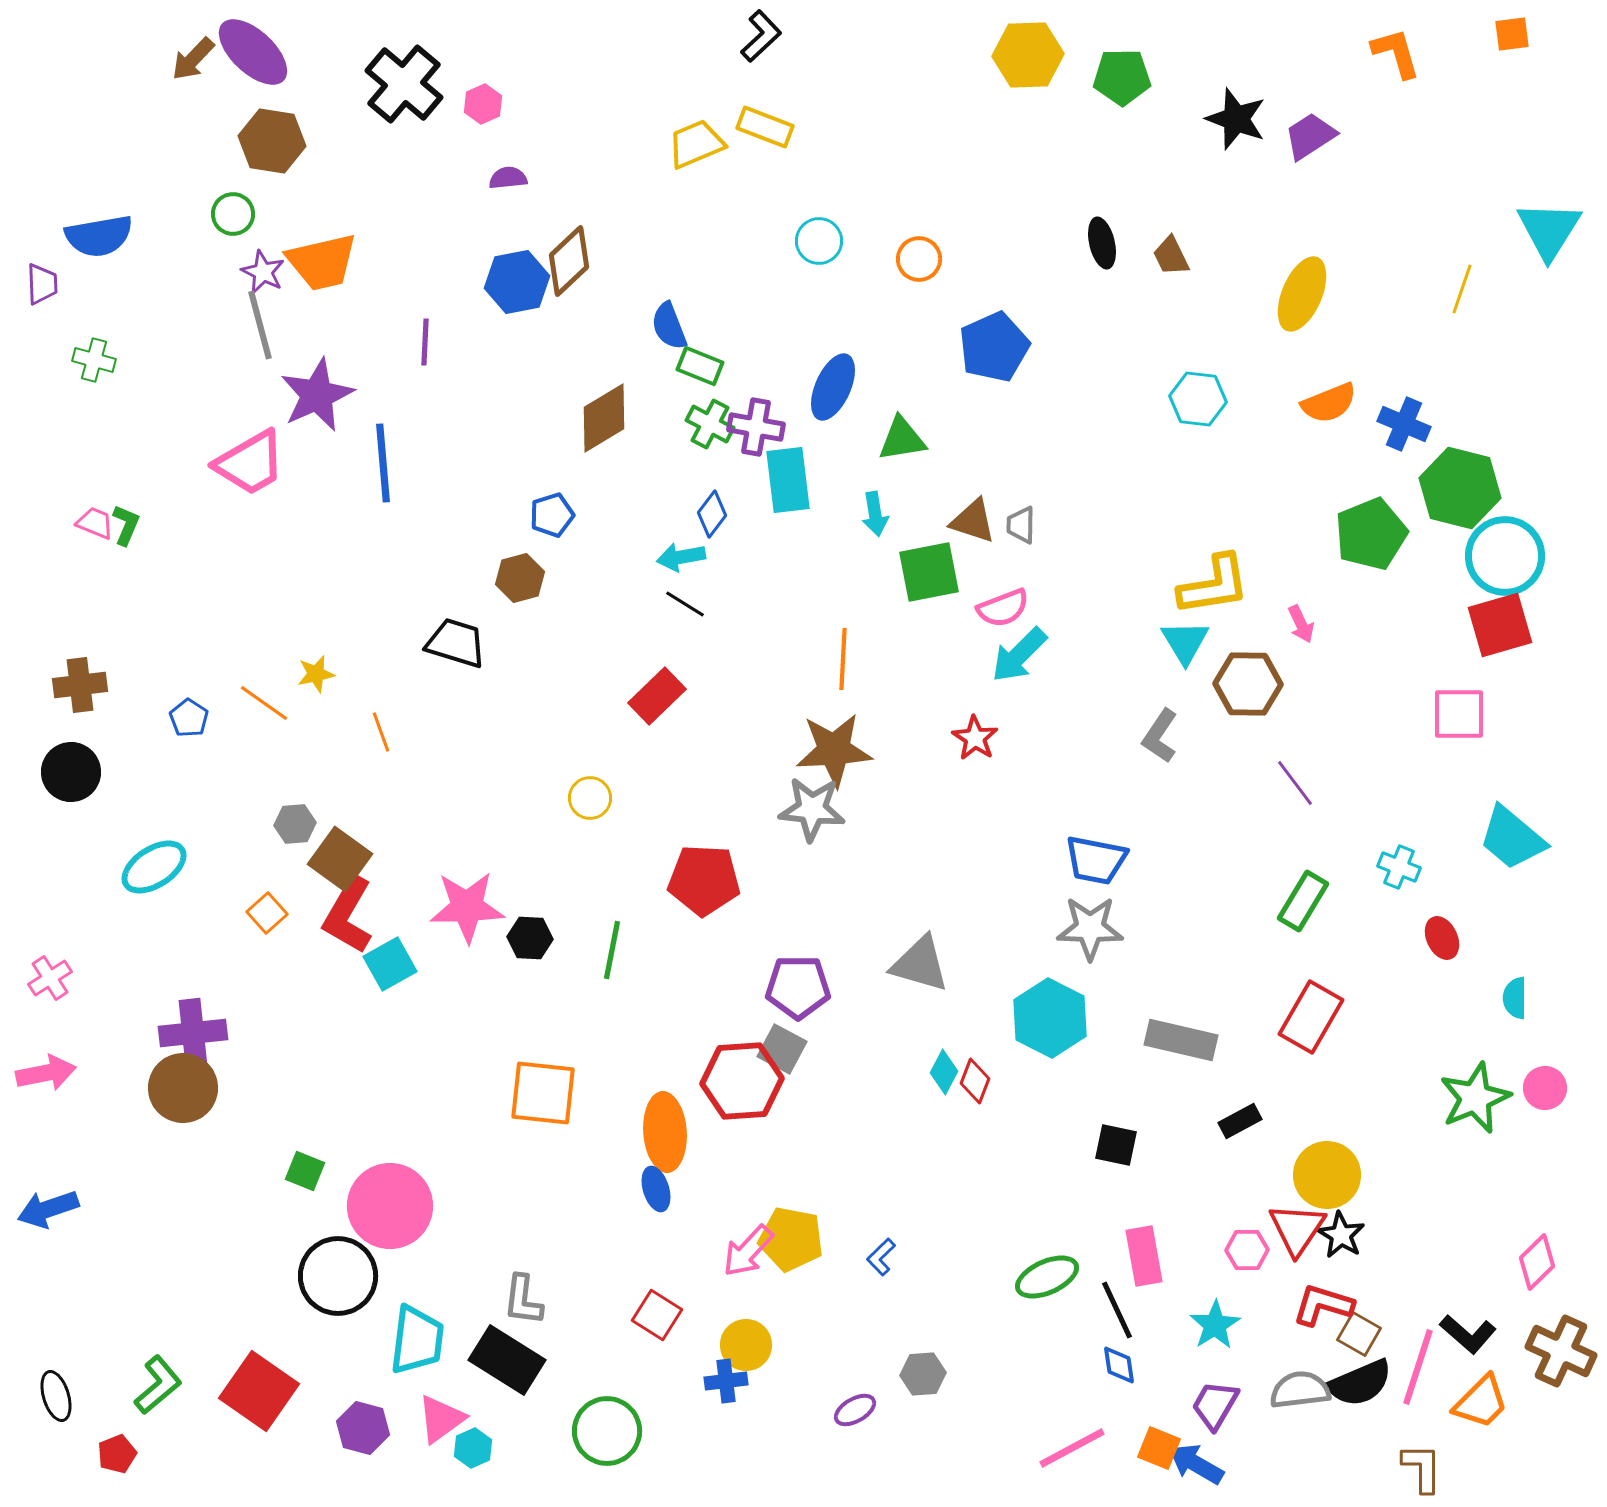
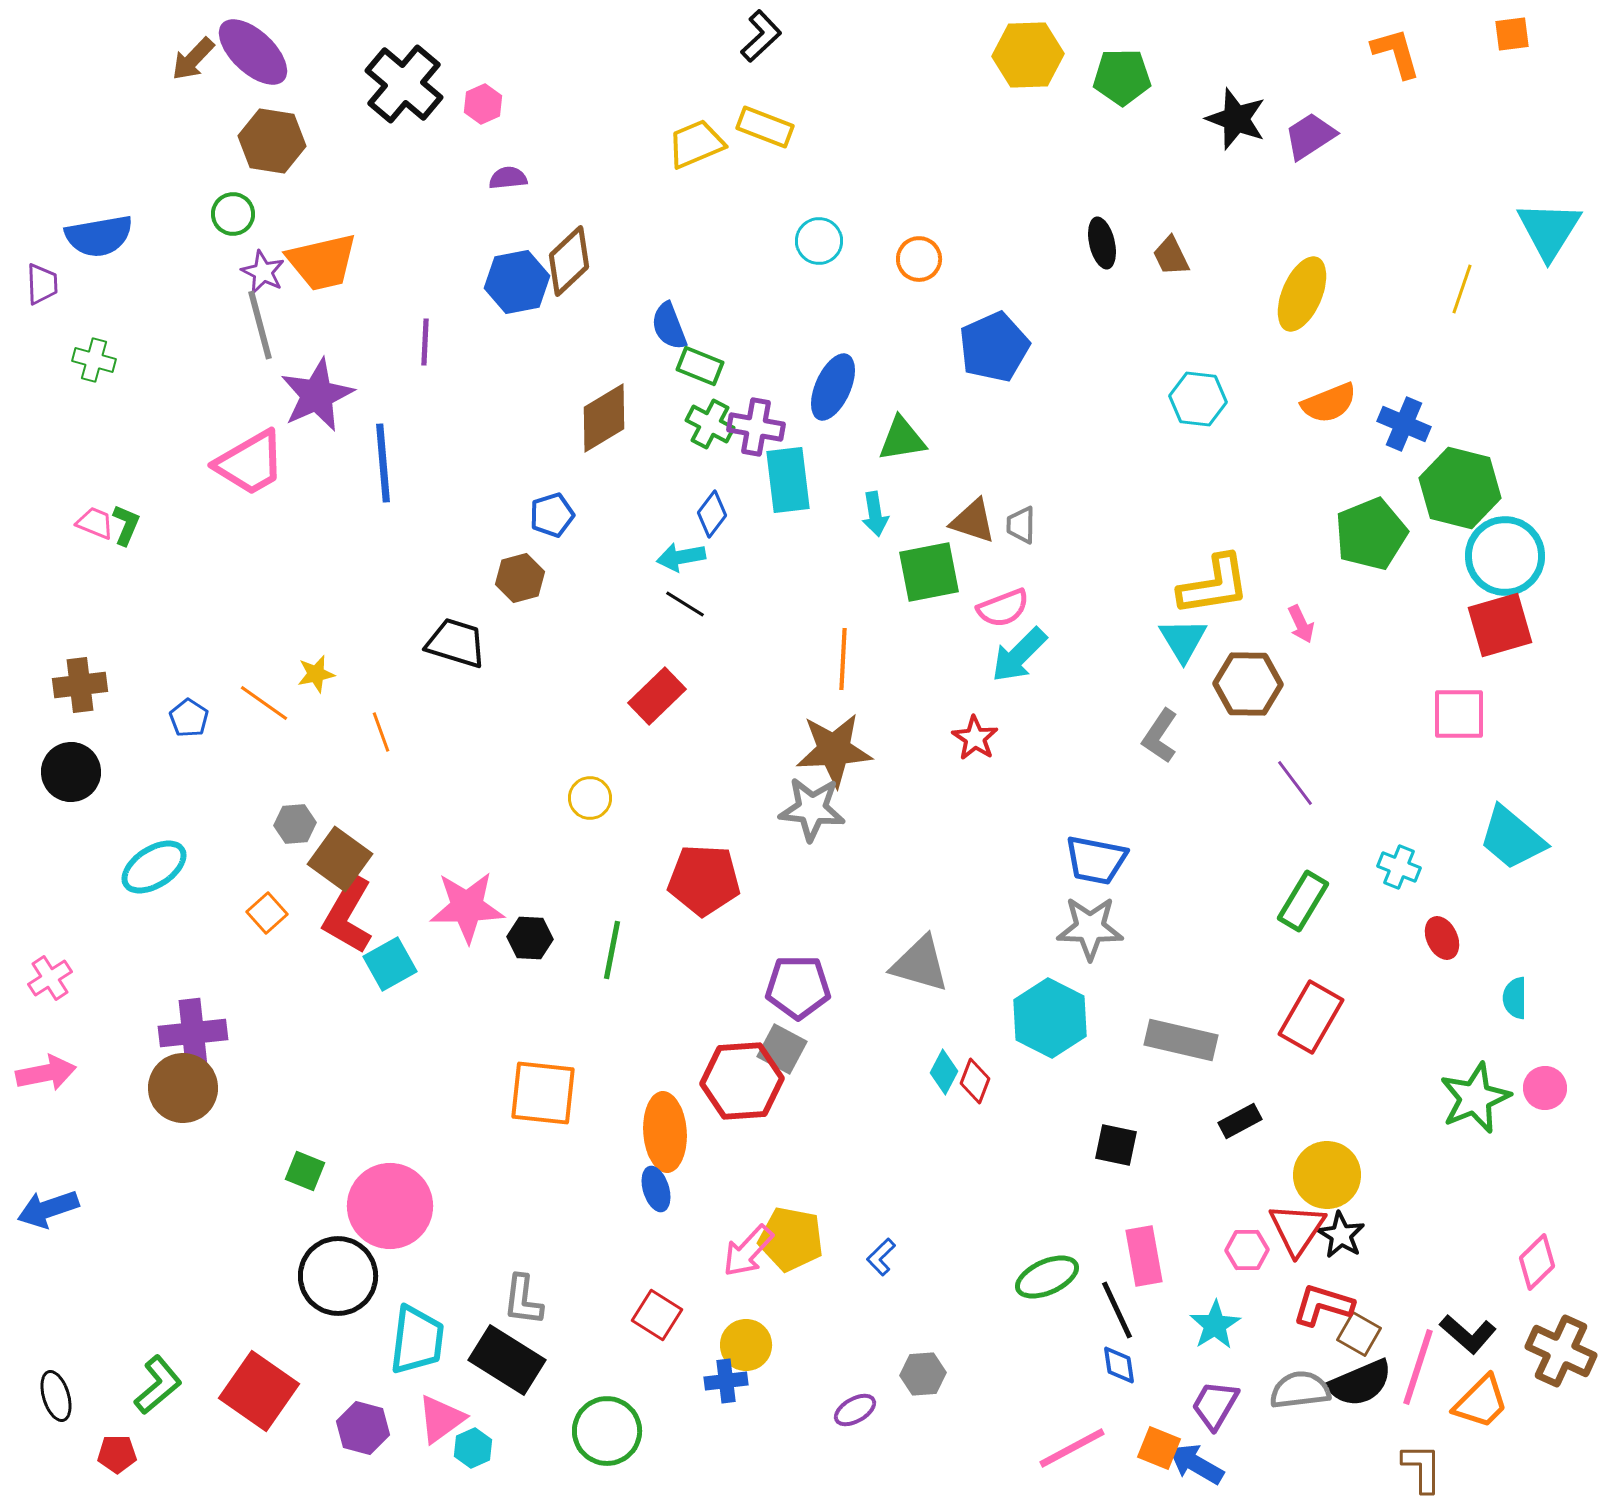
cyan triangle at (1185, 642): moved 2 px left, 2 px up
red pentagon at (117, 1454): rotated 21 degrees clockwise
